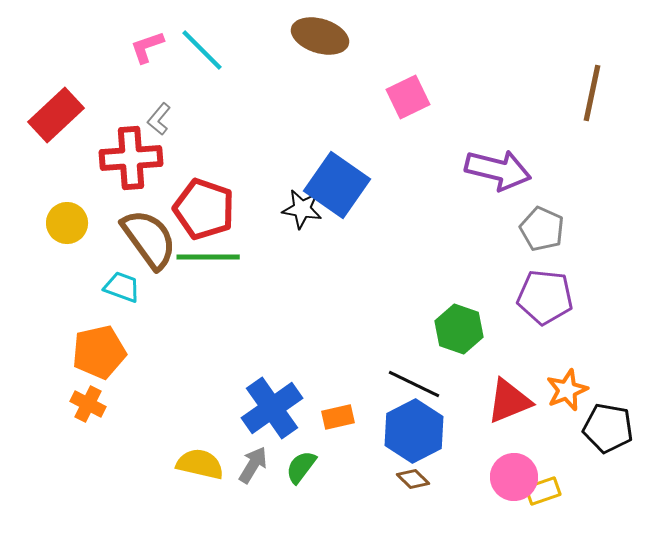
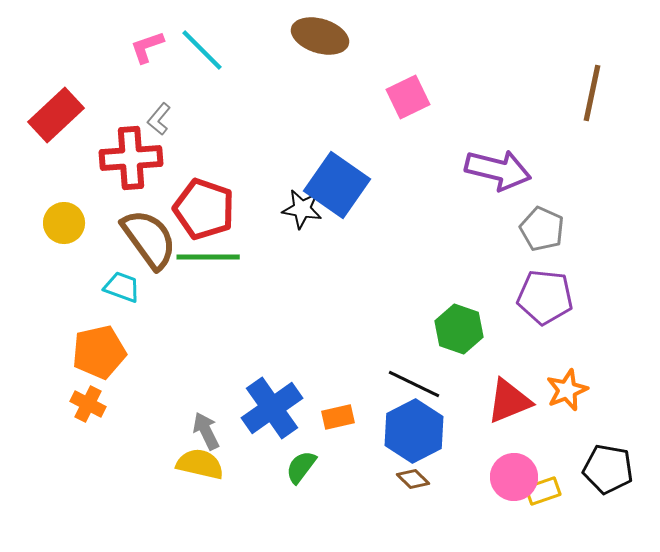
yellow circle: moved 3 px left
black pentagon: moved 41 px down
gray arrow: moved 47 px left, 34 px up; rotated 57 degrees counterclockwise
